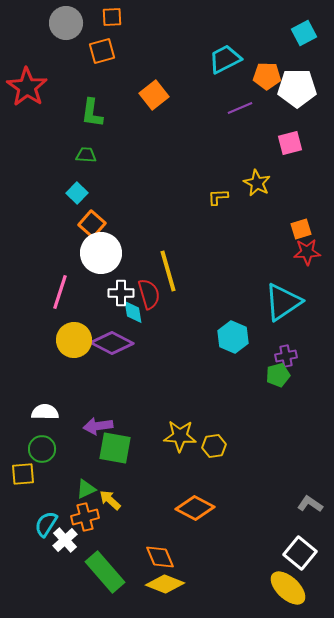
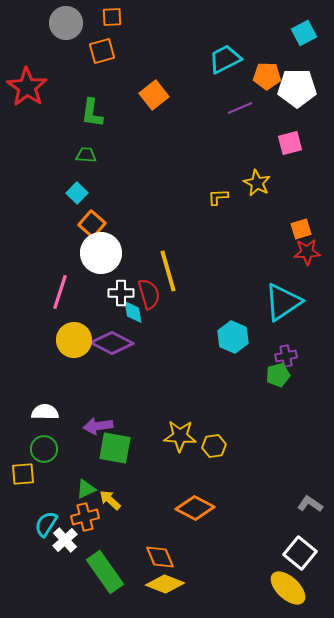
green circle at (42, 449): moved 2 px right
green rectangle at (105, 572): rotated 6 degrees clockwise
